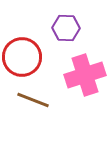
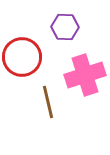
purple hexagon: moved 1 px left, 1 px up
brown line: moved 15 px right, 2 px down; rotated 56 degrees clockwise
